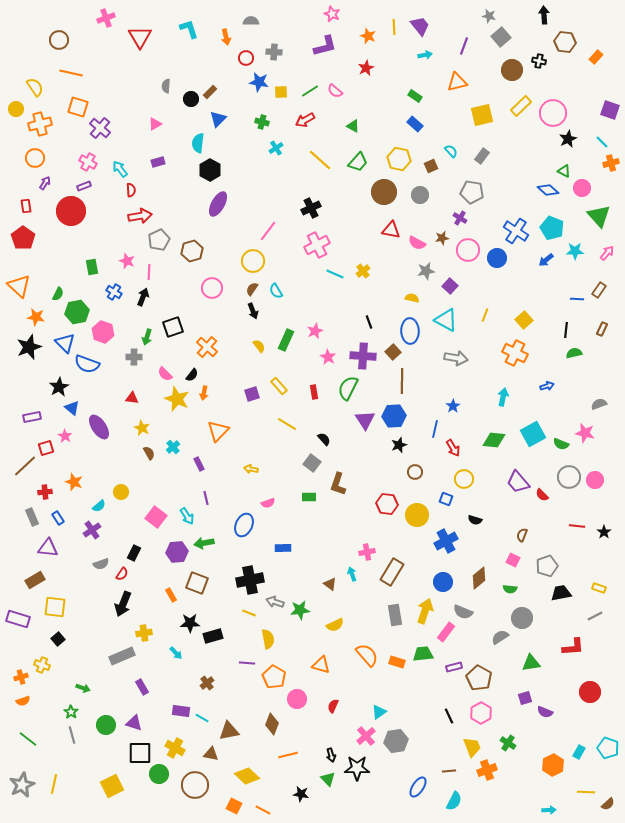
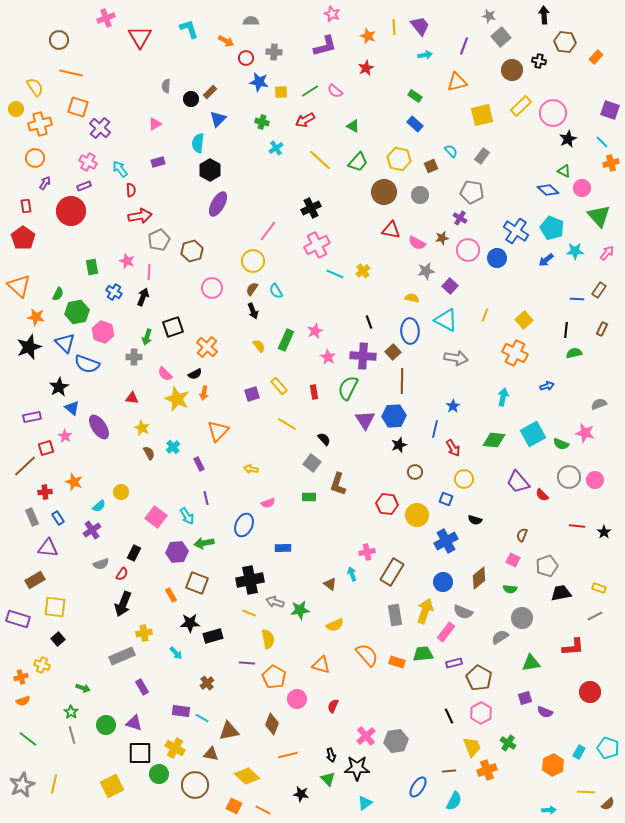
orange arrow at (226, 37): moved 4 px down; rotated 49 degrees counterclockwise
black semicircle at (192, 375): moved 3 px right, 1 px up; rotated 24 degrees clockwise
purple rectangle at (454, 667): moved 4 px up
cyan triangle at (379, 712): moved 14 px left, 91 px down
